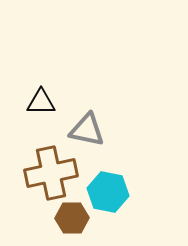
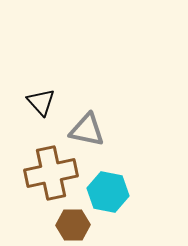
black triangle: rotated 48 degrees clockwise
brown hexagon: moved 1 px right, 7 px down
